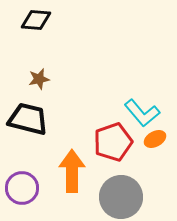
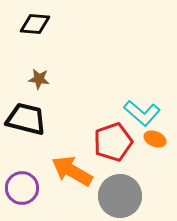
black diamond: moved 1 px left, 4 px down
brown star: rotated 20 degrees clockwise
cyan L-shape: rotated 9 degrees counterclockwise
black trapezoid: moved 2 px left
orange ellipse: rotated 50 degrees clockwise
orange arrow: rotated 60 degrees counterclockwise
gray circle: moved 1 px left, 1 px up
